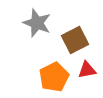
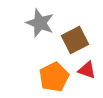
gray star: moved 3 px right
red triangle: rotated 30 degrees clockwise
